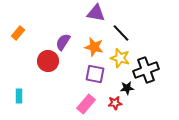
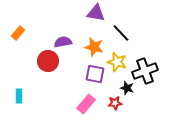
purple semicircle: rotated 48 degrees clockwise
yellow star: moved 3 px left, 4 px down
black cross: moved 1 px left, 1 px down
black star: rotated 24 degrees clockwise
